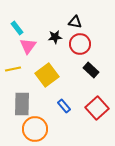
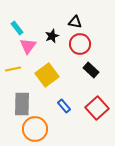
black star: moved 3 px left, 1 px up; rotated 16 degrees counterclockwise
